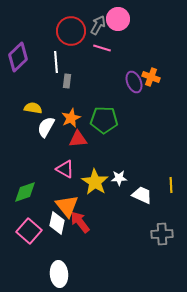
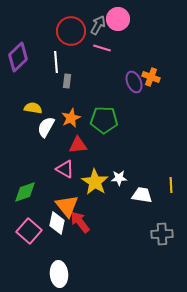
red triangle: moved 6 px down
white trapezoid: rotated 15 degrees counterclockwise
